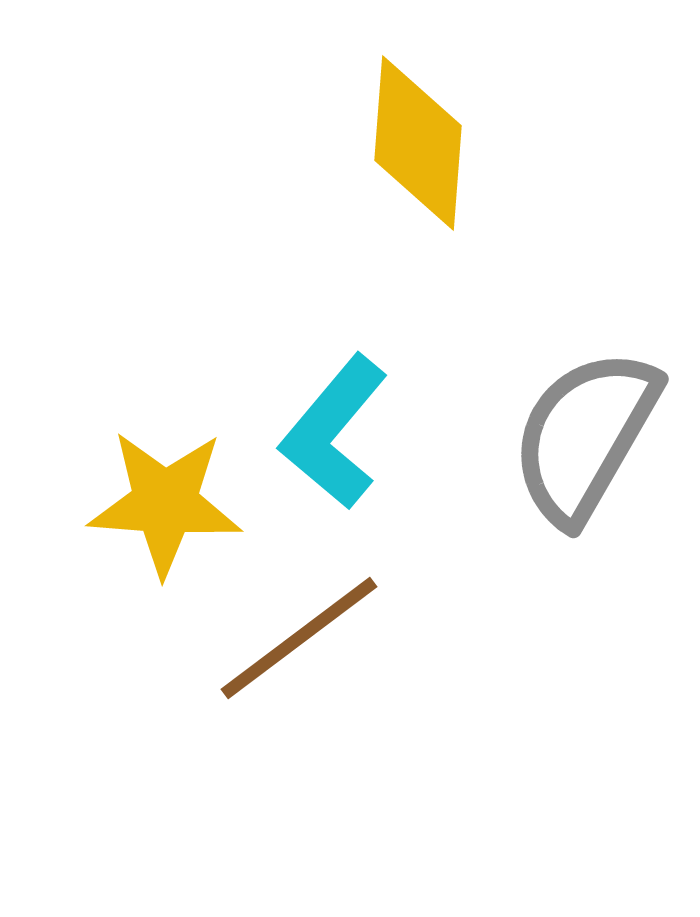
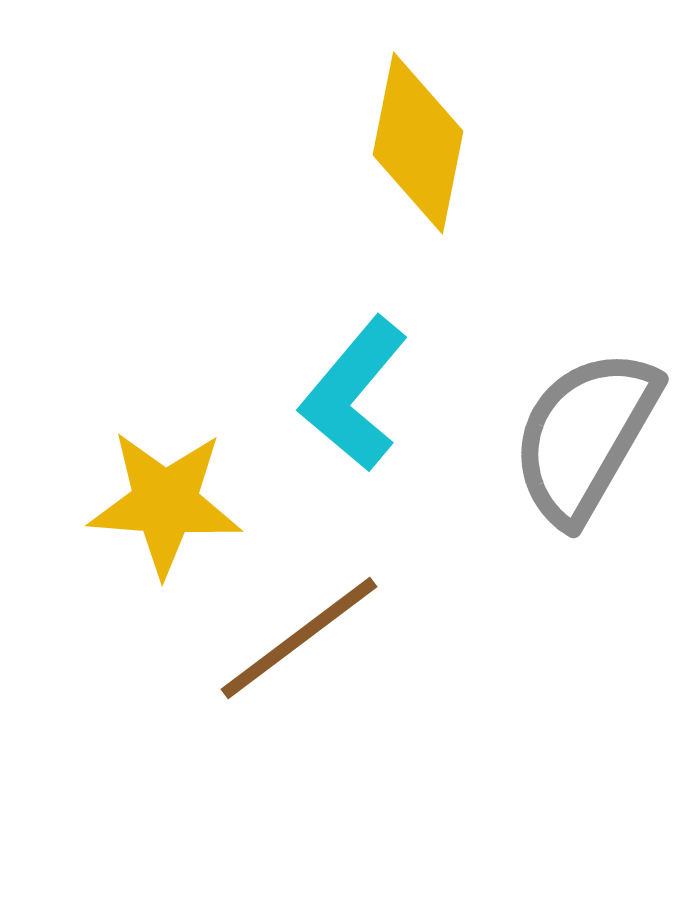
yellow diamond: rotated 7 degrees clockwise
cyan L-shape: moved 20 px right, 38 px up
